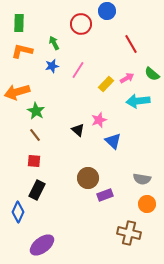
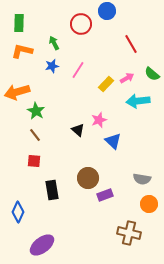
black rectangle: moved 15 px right; rotated 36 degrees counterclockwise
orange circle: moved 2 px right
